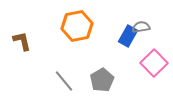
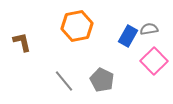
gray semicircle: moved 8 px right, 2 px down
brown L-shape: moved 1 px down
pink square: moved 2 px up
gray pentagon: rotated 15 degrees counterclockwise
